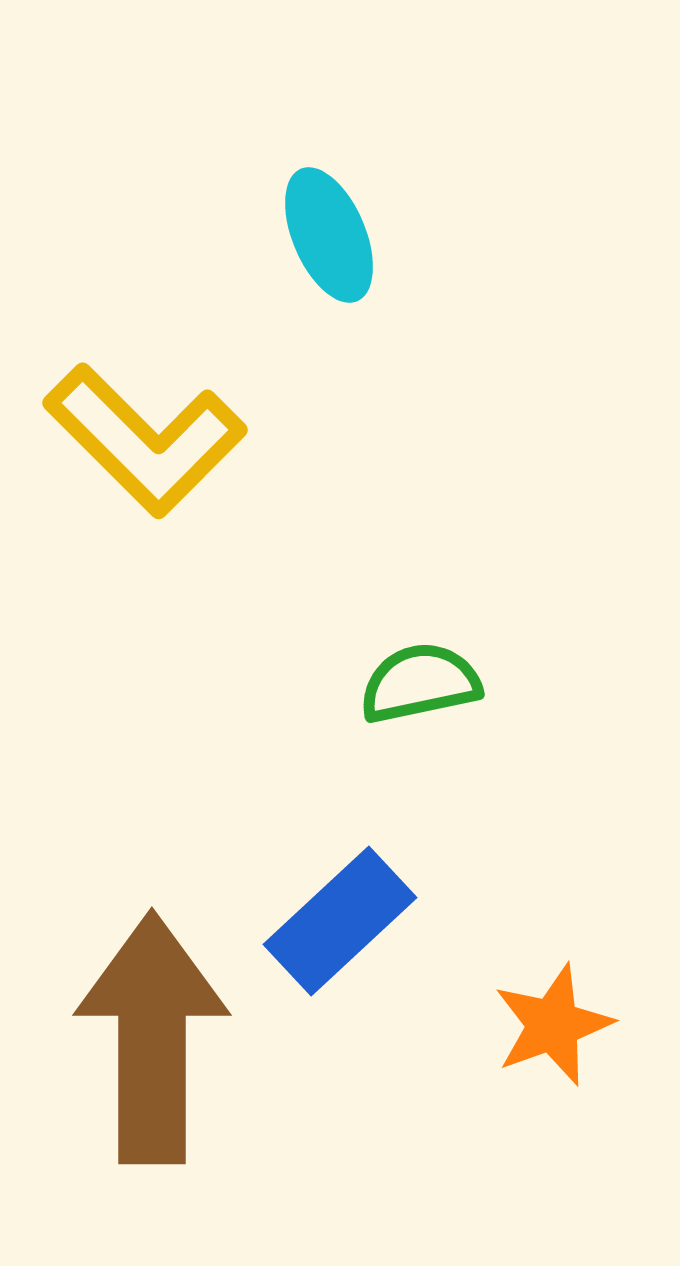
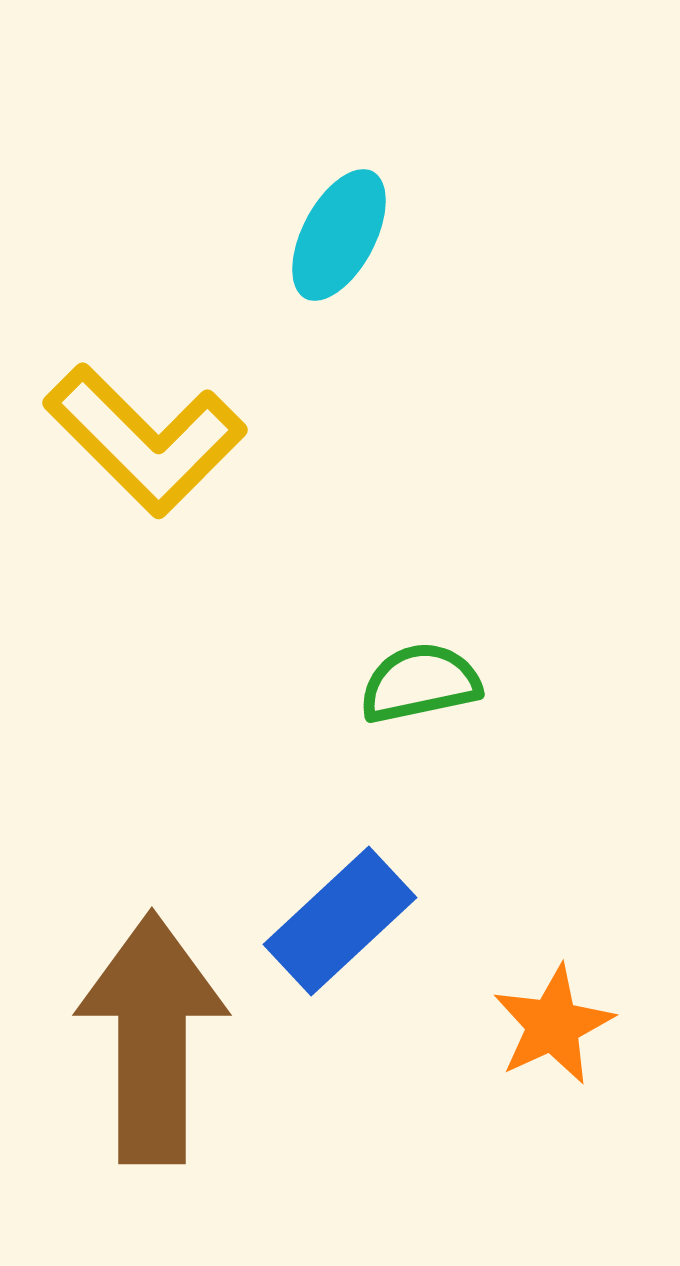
cyan ellipse: moved 10 px right; rotated 51 degrees clockwise
orange star: rotated 5 degrees counterclockwise
